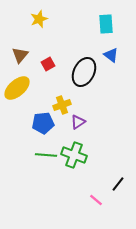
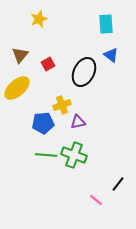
purple triangle: rotated 21 degrees clockwise
